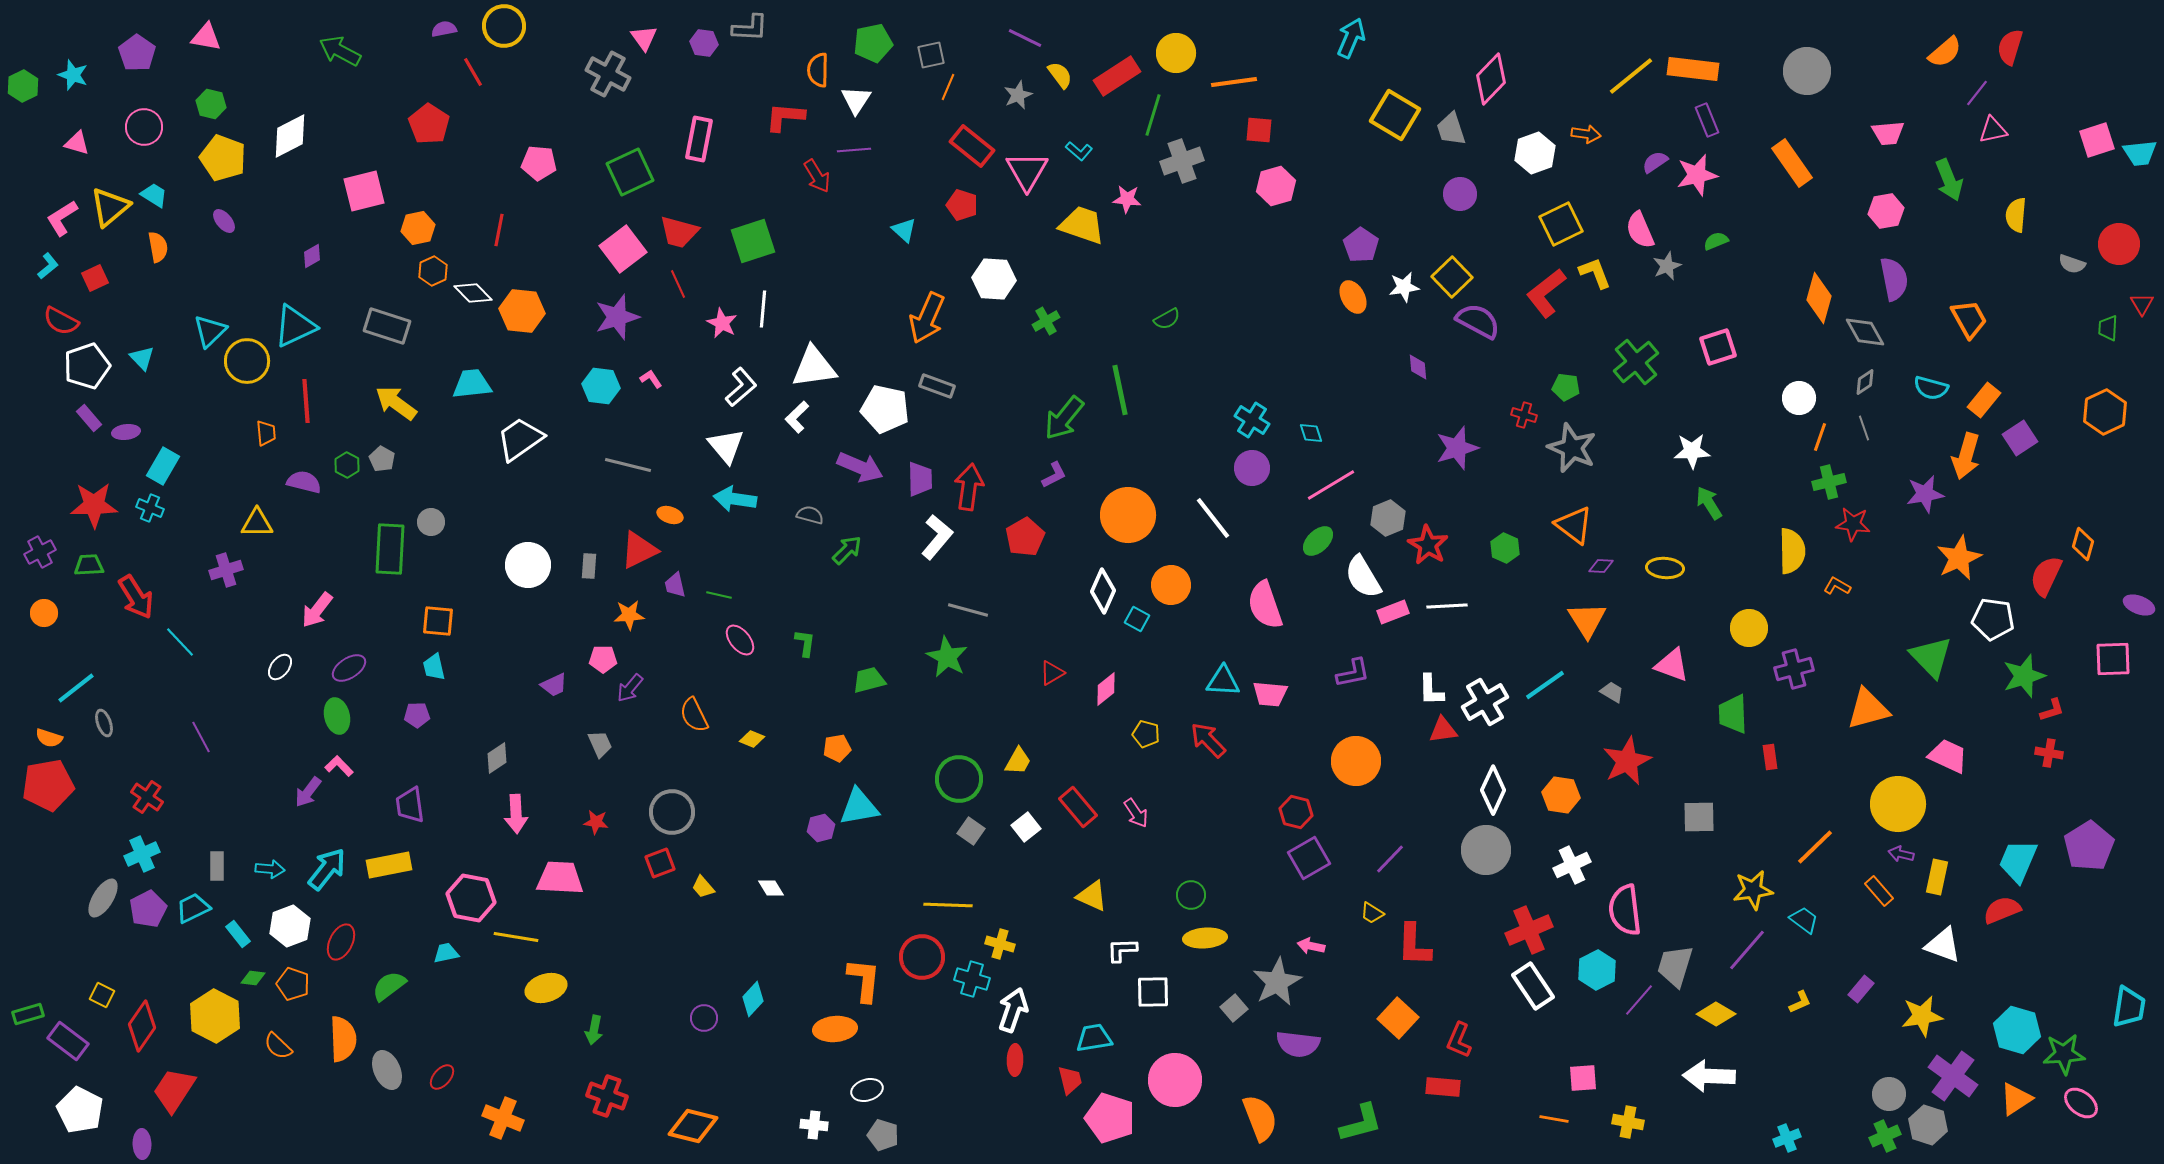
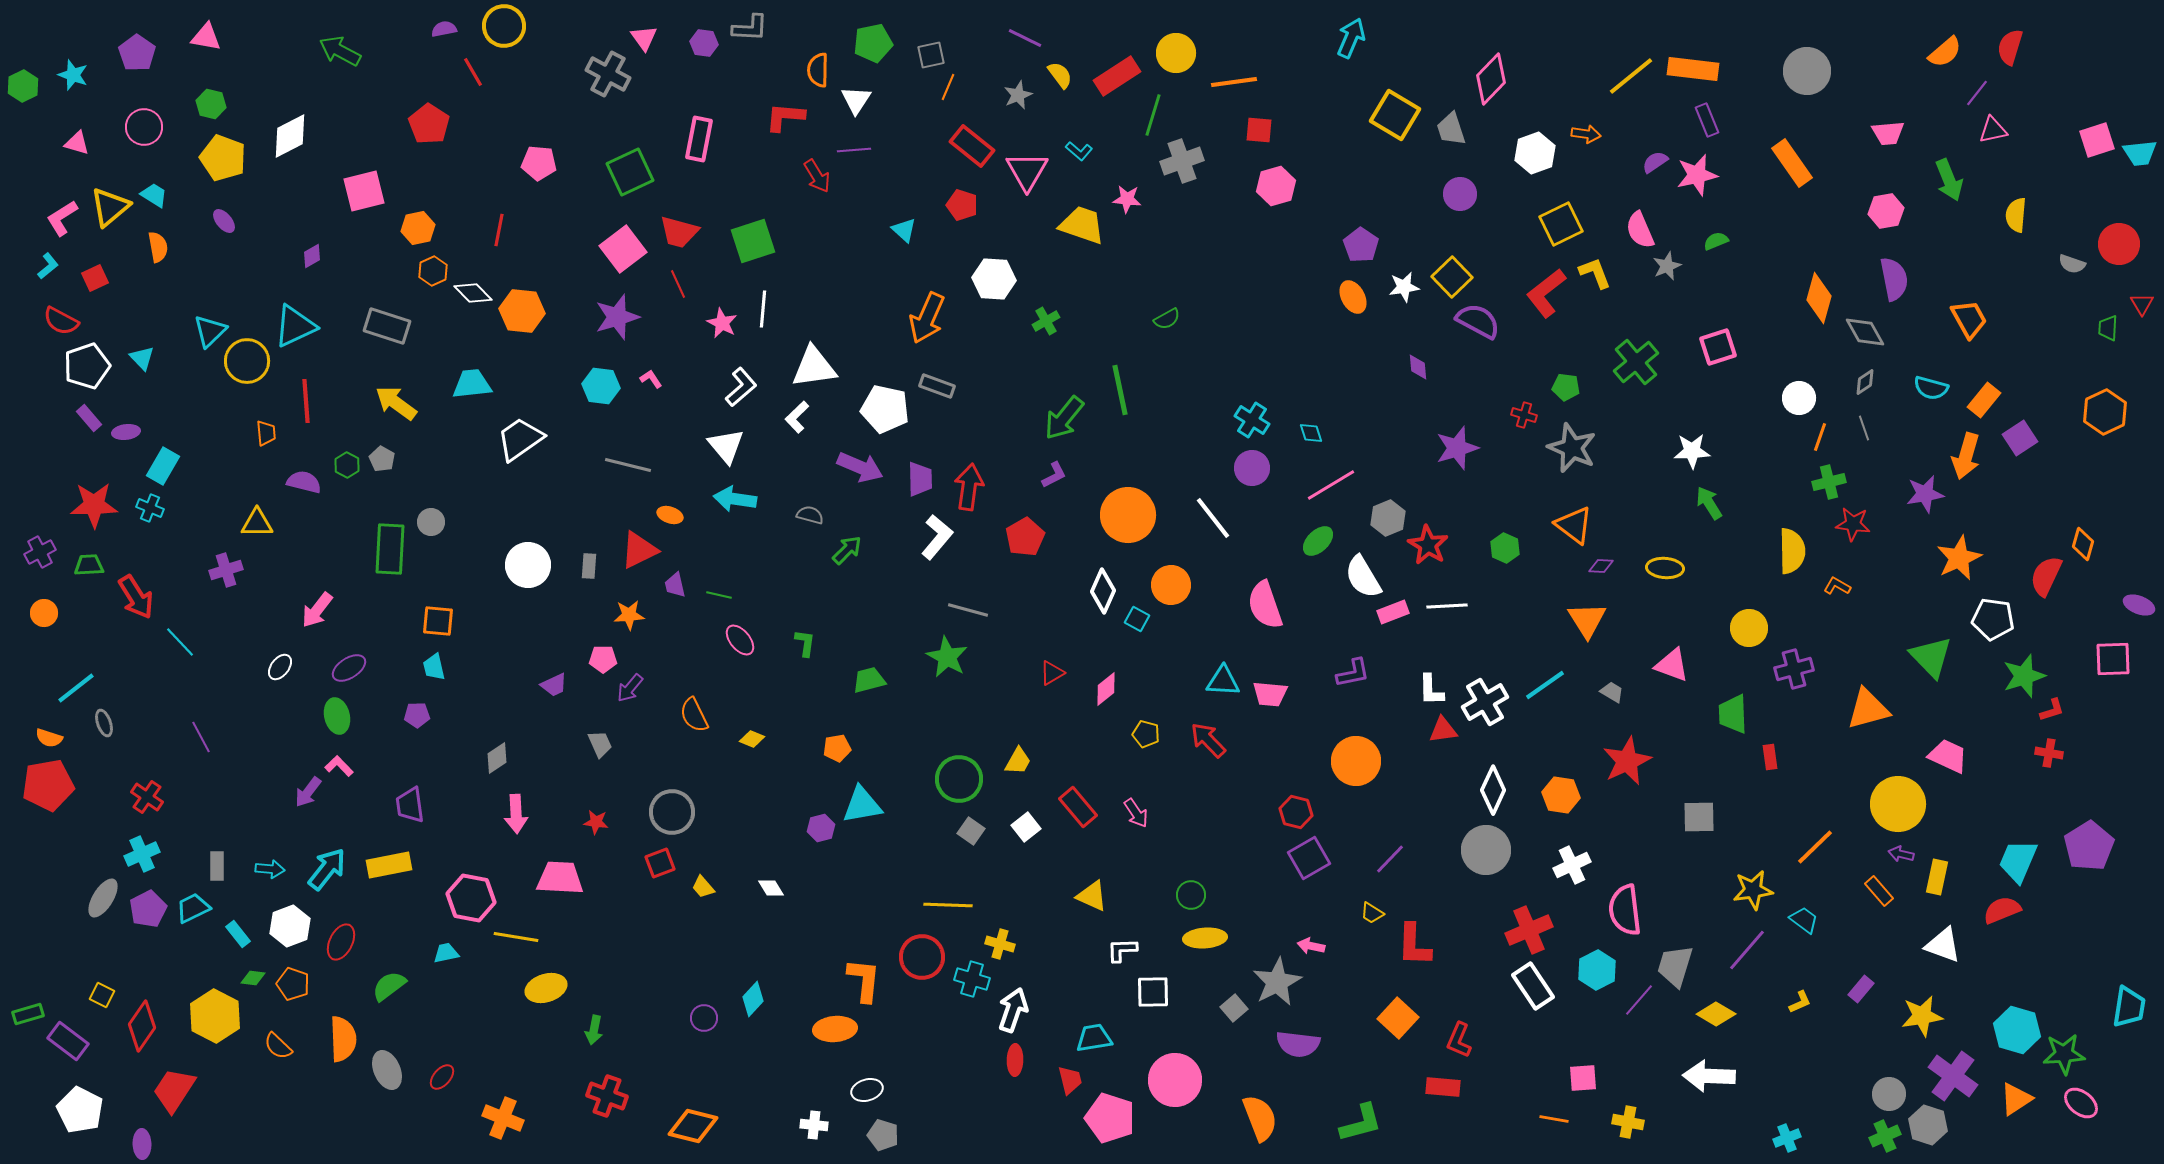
cyan triangle at (859, 807): moved 3 px right, 2 px up
